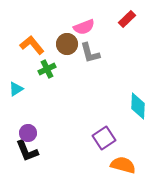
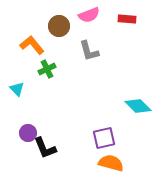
red rectangle: rotated 48 degrees clockwise
pink semicircle: moved 5 px right, 12 px up
brown circle: moved 8 px left, 18 px up
gray L-shape: moved 1 px left, 2 px up
cyan triangle: moved 1 px right; rotated 42 degrees counterclockwise
cyan diamond: rotated 48 degrees counterclockwise
purple square: rotated 20 degrees clockwise
black L-shape: moved 18 px right, 3 px up
orange semicircle: moved 12 px left, 2 px up
